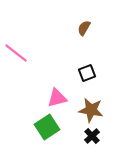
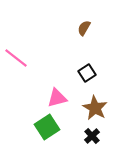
pink line: moved 5 px down
black square: rotated 12 degrees counterclockwise
brown star: moved 4 px right, 2 px up; rotated 20 degrees clockwise
